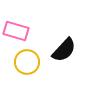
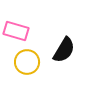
black semicircle: rotated 12 degrees counterclockwise
